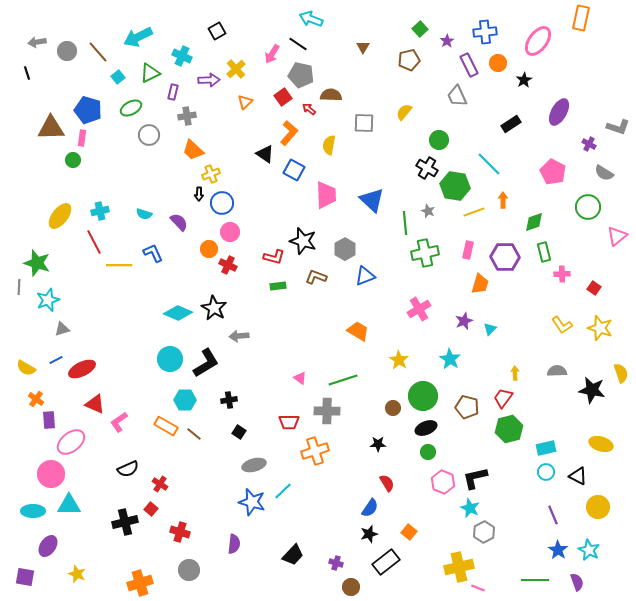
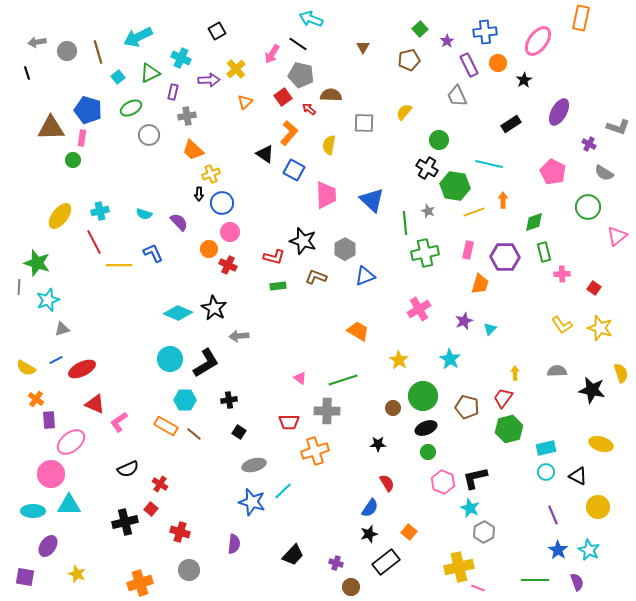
brown line at (98, 52): rotated 25 degrees clockwise
cyan cross at (182, 56): moved 1 px left, 2 px down
cyan line at (489, 164): rotated 32 degrees counterclockwise
